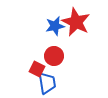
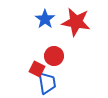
red star: rotated 16 degrees counterclockwise
blue star: moved 10 px left, 7 px up; rotated 24 degrees counterclockwise
